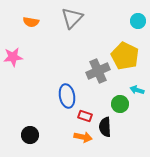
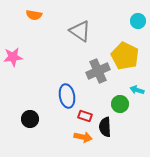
gray triangle: moved 8 px right, 13 px down; rotated 40 degrees counterclockwise
orange semicircle: moved 3 px right, 7 px up
black circle: moved 16 px up
